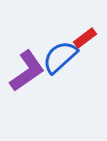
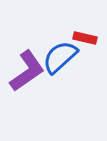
red rectangle: rotated 50 degrees clockwise
